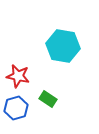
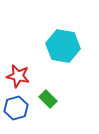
green rectangle: rotated 12 degrees clockwise
